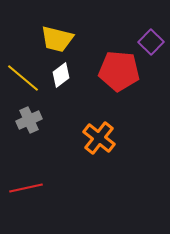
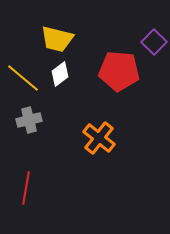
purple square: moved 3 px right
white diamond: moved 1 px left, 1 px up
gray cross: rotated 10 degrees clockwise
red line: rotated 68 degrees counterclockwise
